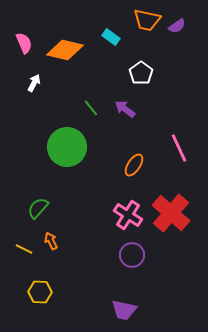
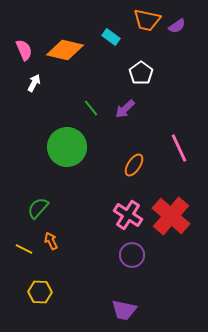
pink semicircle: moved 7 px down
purple arrow: rotated 80 degrees counterclockwise
red cross: moved 3 px down
